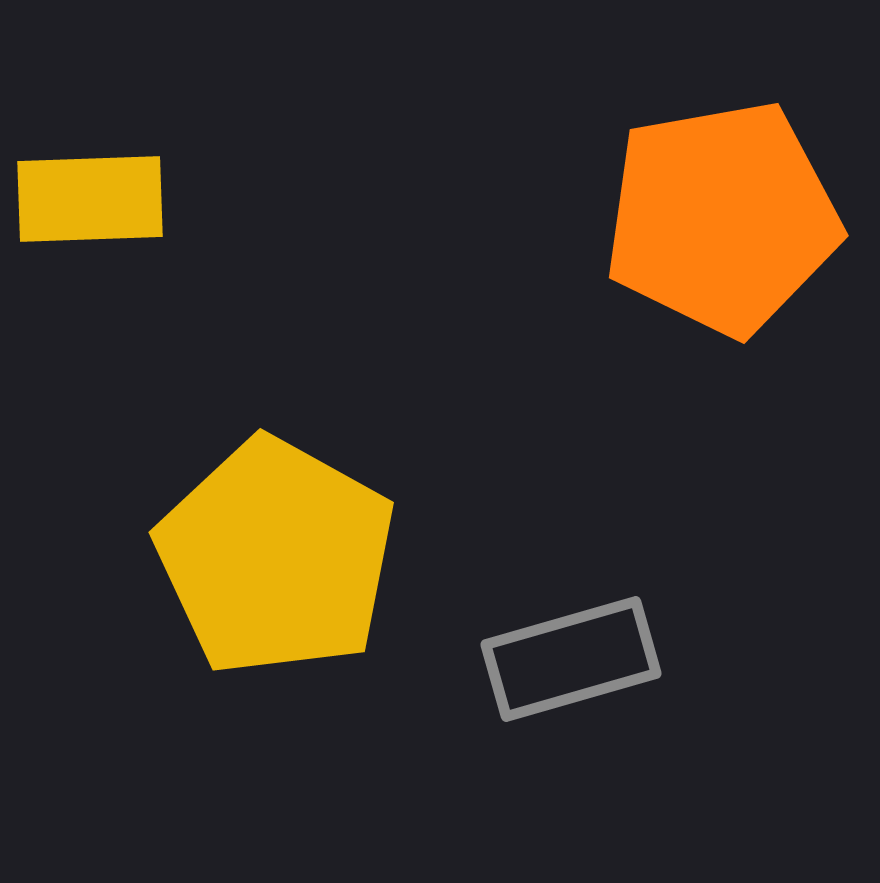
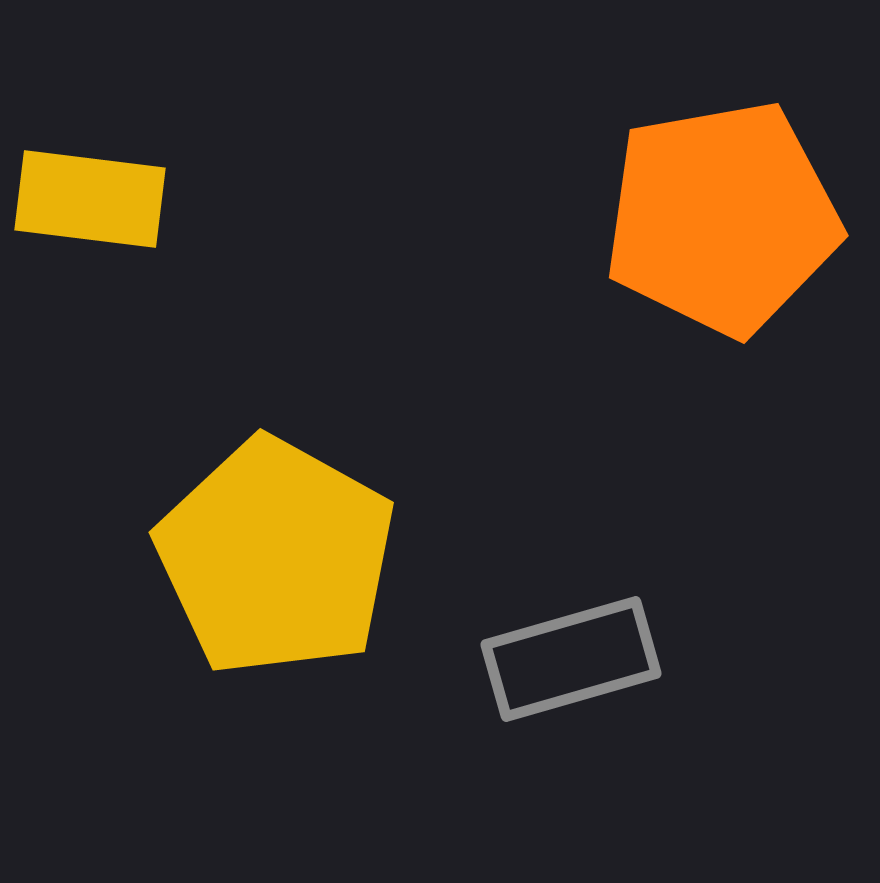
yellow rectangle: rotated 9 degrees clockwise
